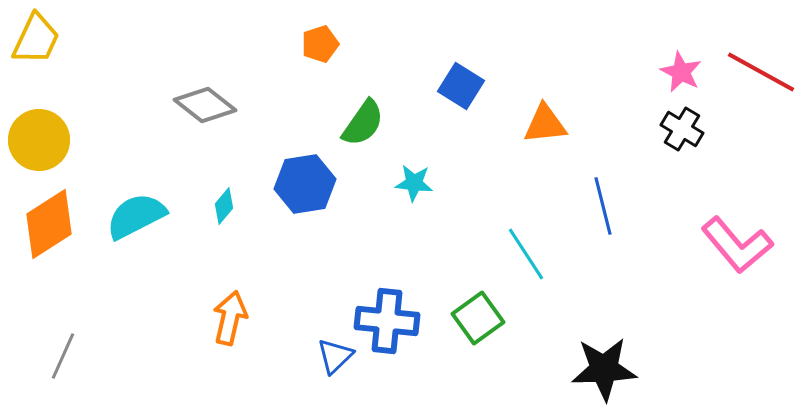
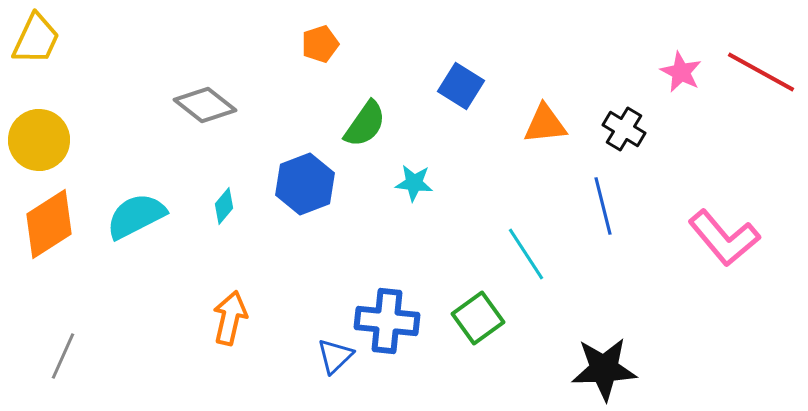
green semicircle: moved 2 px right, 1 px down
black cross: moved 58 px left
blue hexagon: rotated 12 degrees counterclockwise
pink L-shape: moved 13 px left, 7 px up
